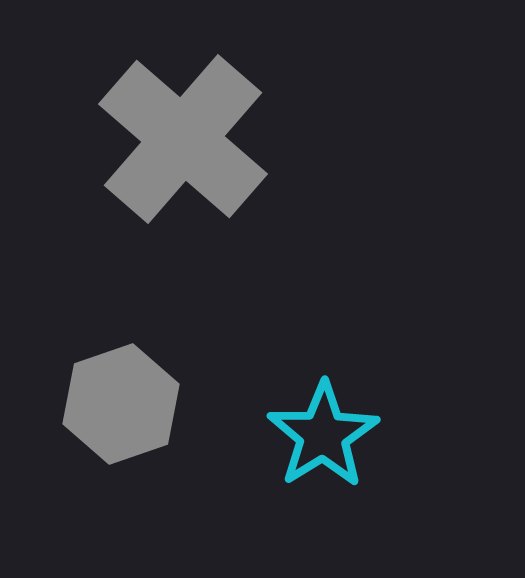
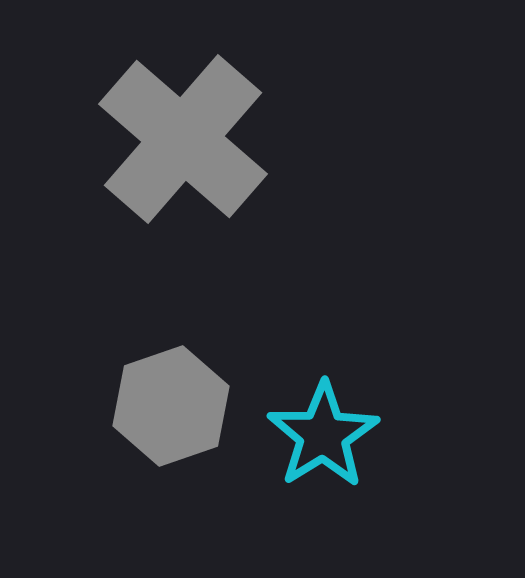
gray hexagon: moved 50 px right, 2 px down
